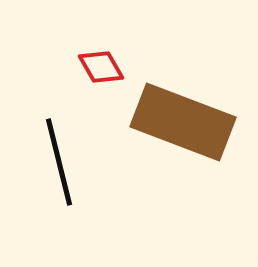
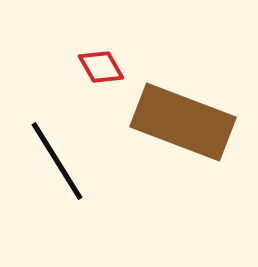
black line: moved 2 px left, 1 px up; rotated 18 degrees counterclockwise
